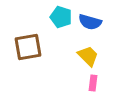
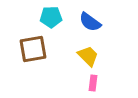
cyan pentagon: moved 10 px left; rotated 20 degrees counterclockwise
blue semicircle: rotated 20 degrees clockwise
brown square: moved 5 px right, 2 px down
